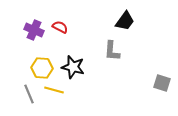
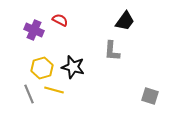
red semicircle: moved 7 px up
yellow hexagon: rotated 20 degrees counterclockwise
gray square: moved 12 px left, 13 px down
